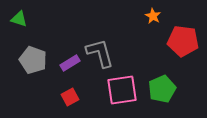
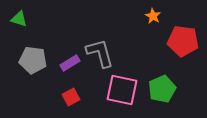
gray pentagon: rotated 12 degrees counterclockwise
pink square: rotated 20 degrees clockwise
red square: moved 1 px right
